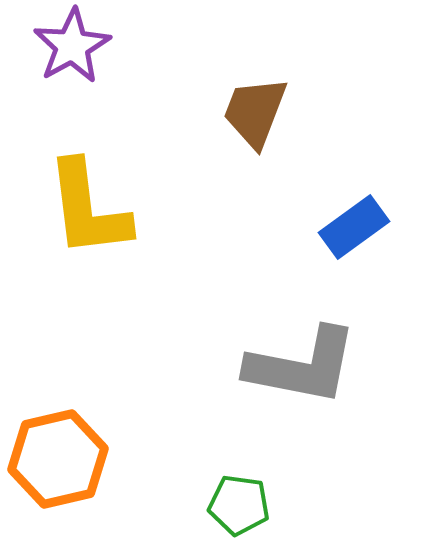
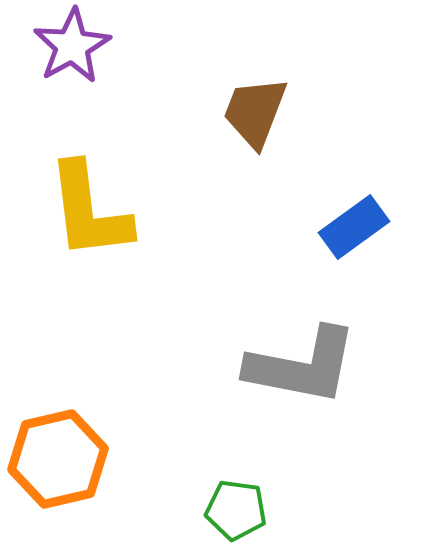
yellow L-shape: moved 1 px right, 2 px down
green pentagon: moved 3 px left, 5 px down
